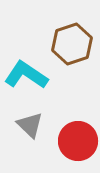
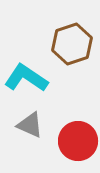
cyan L-shape: moved 3 px down
gray triangle: rotated 20 degrees counterclockwise
